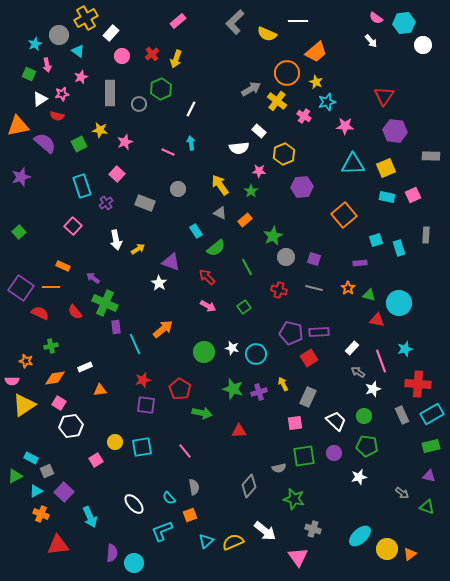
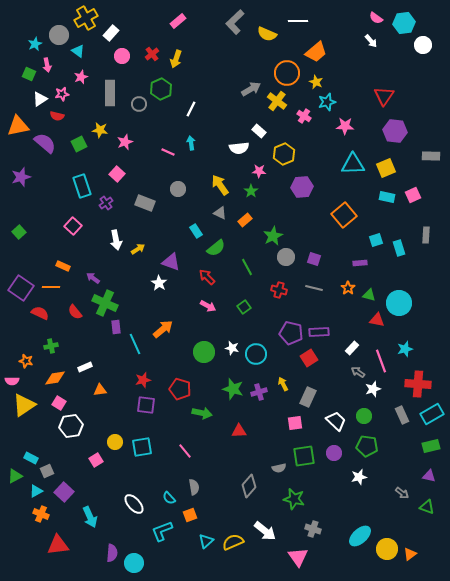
red pentagon at (180, 389): rotated 15 degrees counterclockwise
